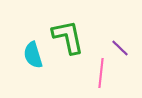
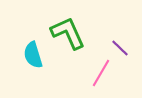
green L-shape: moved 4 px up; rotated 12 degrees counterclockwise
pink line: rotated 24 degrees clockwise
